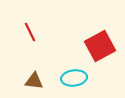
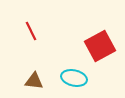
red line: moved 1 px right, 1 px up
cyan ellipse: rotated 20 degrees clockwise
